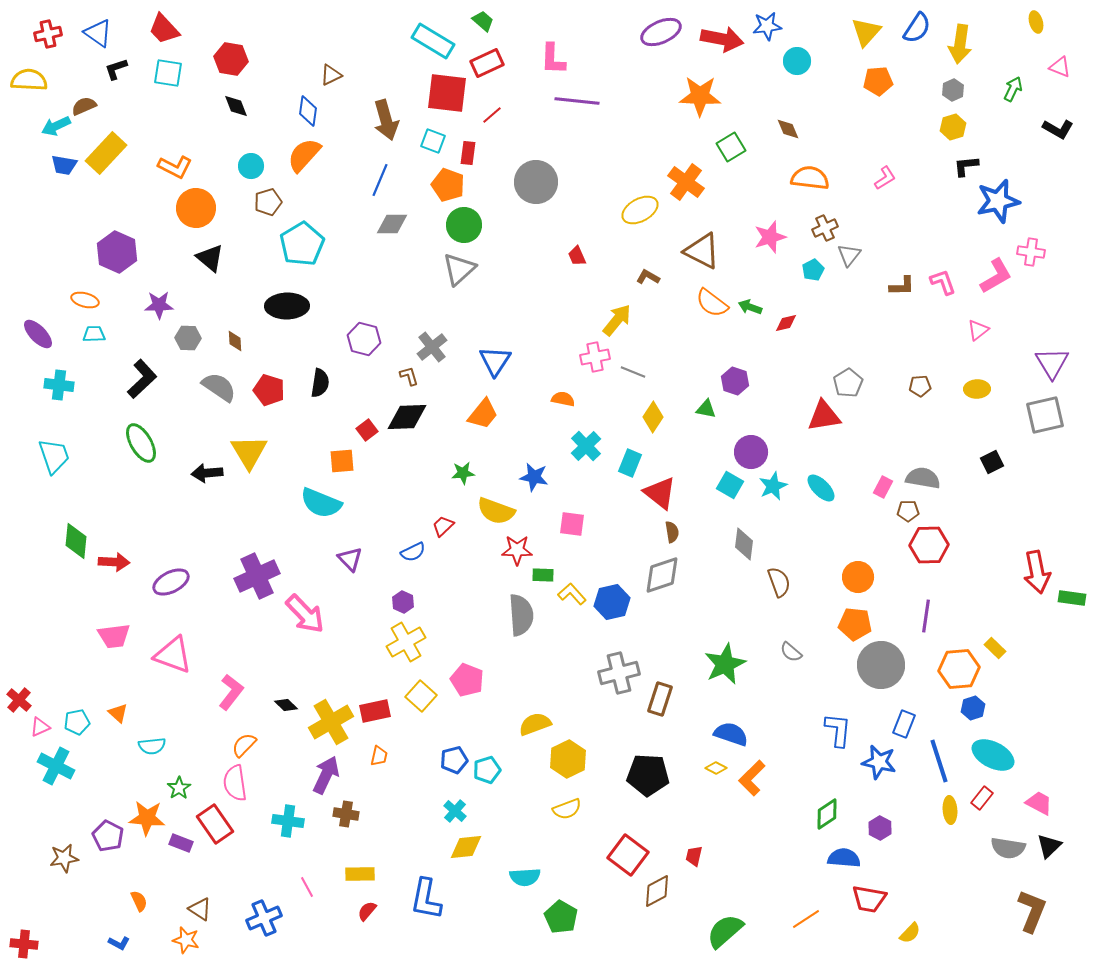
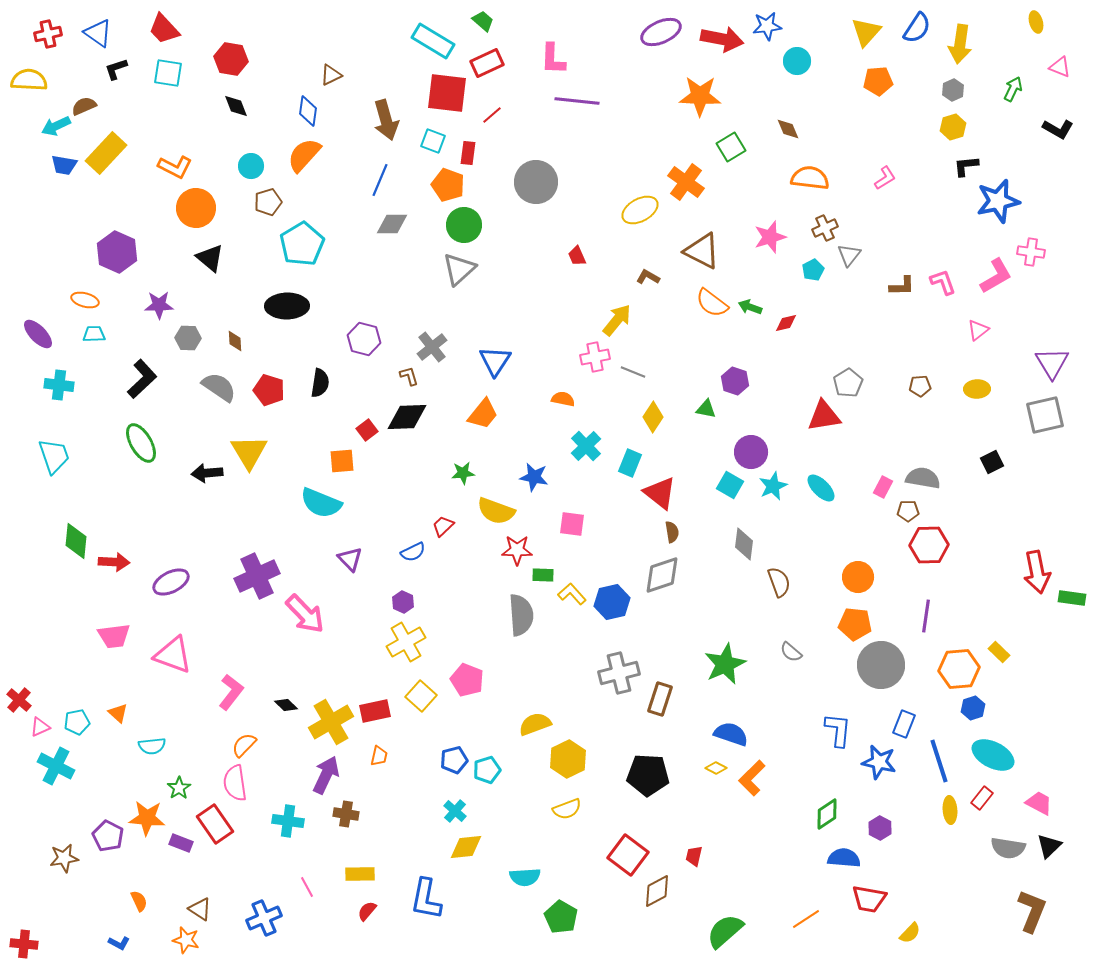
yellow rectangle at (995, 648): moved 4 px right, 4 px down
